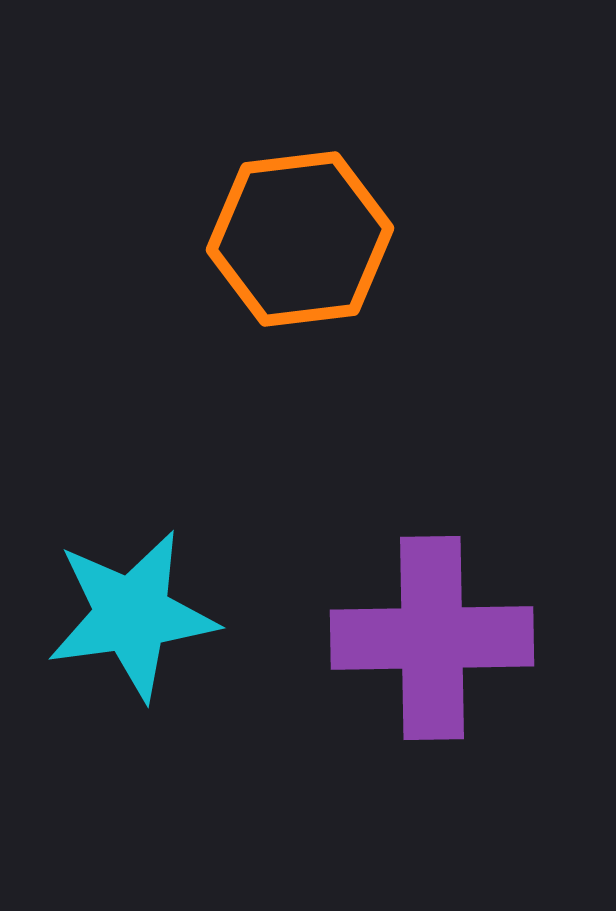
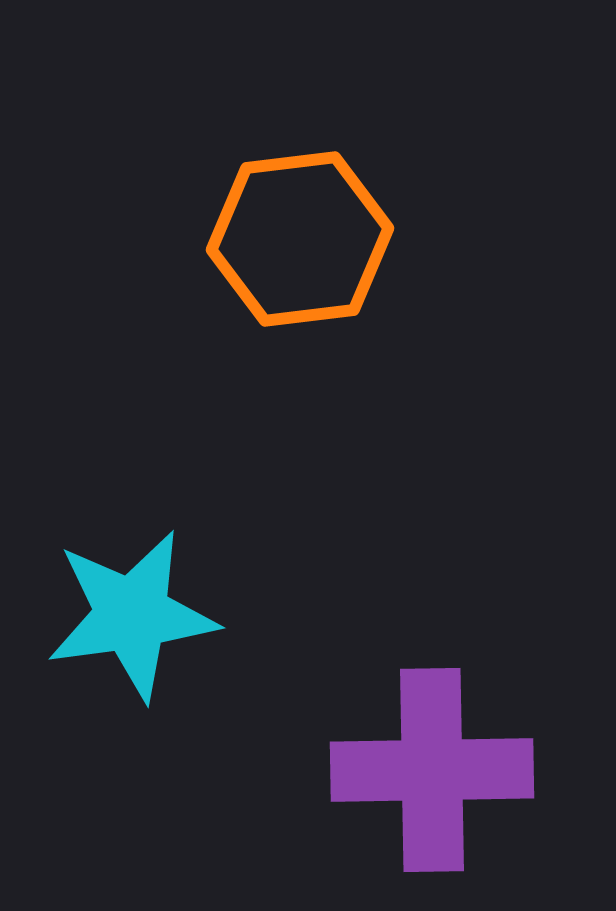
purple cross: moved 132 px down
